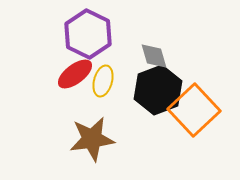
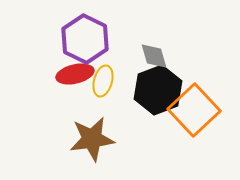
purple hexagon: moved 3 px left, 5 px down
red ellipse: rotated 24 degrees clockwise
